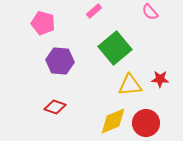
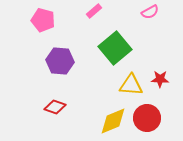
pink semicircle: rotated 78 degrees counterclockwise
pink pentagon: moved 3 px up
yellow triangle: moved 1 px right; rotated 10 degrees clockwise
red circle: moved 1 px right, 5 px up
